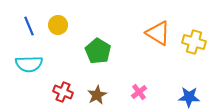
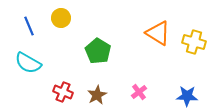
yellow circle: moved 3 px right, 7 px up
cyan semicircle: moved 1 px left, 1 px up; rotated 32 degrees clockwise
blue star: moved 2 px left, 1 px up
